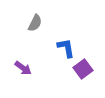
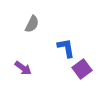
gray semicircle: moved 3 px left, 1 px down
purple square: moved 1 px left
